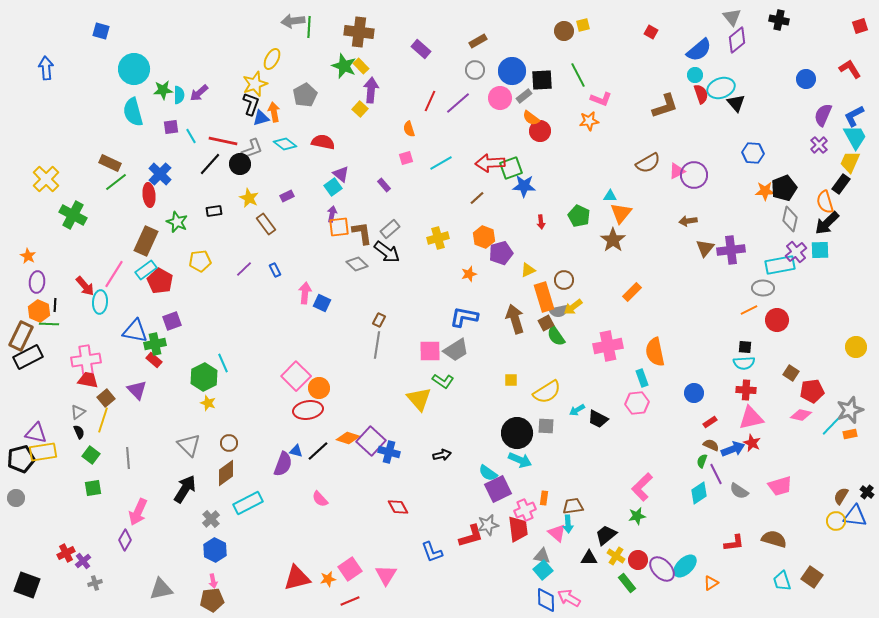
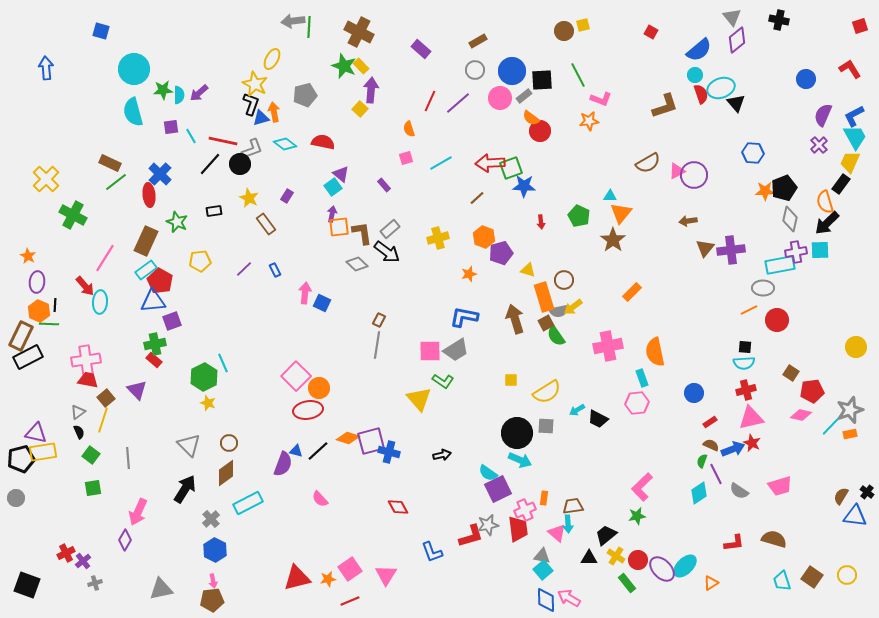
brown cross at (359, 32): rotated 20 degrees clockwise
yellow star at (255, 84): rotated 25 degrees counterclockwise
gray pentagon at (305, 95): rotated 15 degrees clockwise
purple rectangle at (287, 196): rotated 32 degrees counterclockwise
purple cross at (796, 252): rotated 30 degrees clockwise
yellow triangle at (528, 270): rotated 42 degrees clockwise
pink line at (114, 274): moved 9 px left, 16 px up
blue triangle at (135, 331): moved 18 px right, 30 px up; rotated 16 degrees counterclockwise
red cross at (746, 390): rotated 18 degrees counterclockwise
purple square at (371, 441): rotated 32 degrees clockwise
yellow circle at (836, 521): moved 11 px right, 54 px down
